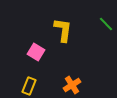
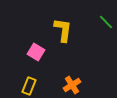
green line: moved 2 px up
